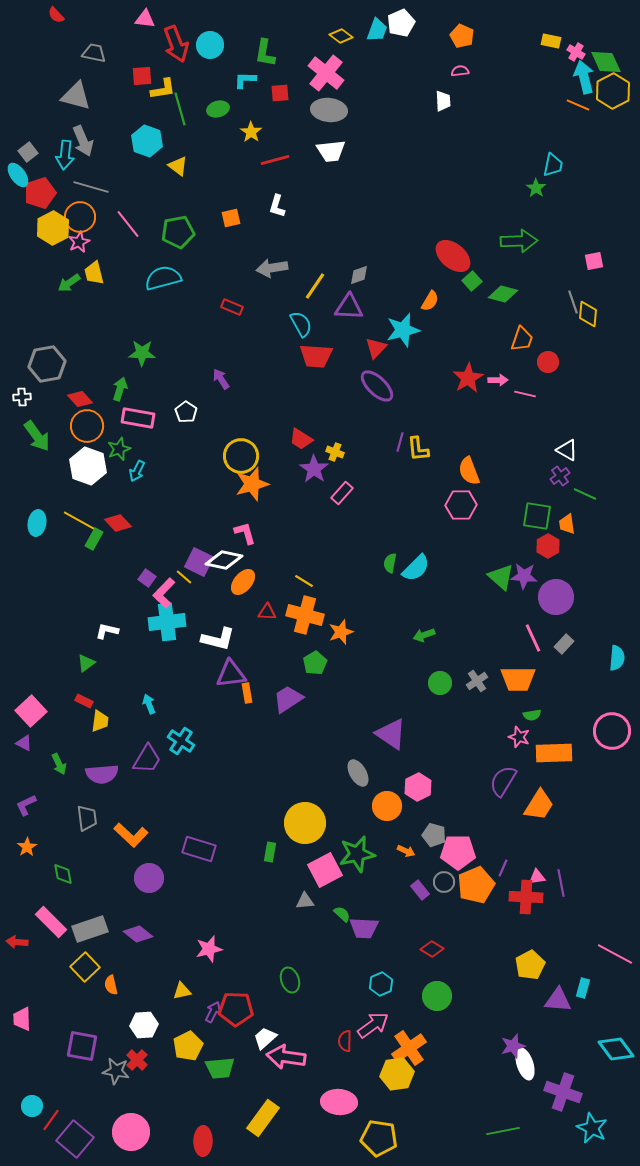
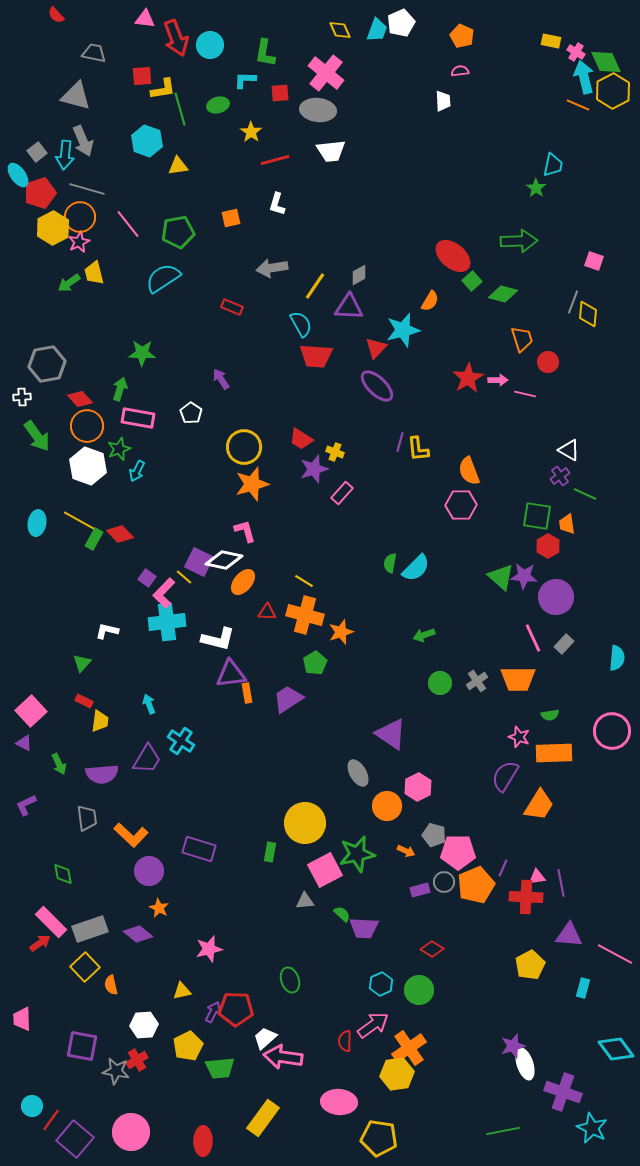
yellow diamond at (341, 36): moved 1 px left, 6 px up; rotated 30 degrees clockwise
red arrow at (176, 44): moved 6 px up
green ellipse at (218, 109): moved 4 px up
gray ellipse at (329, 110): moved 11 px left
gray square at (28, 152): moved 9 px right
yellow triangle at (178, 166): rotated 45 degrees counterclockwise
gray line at (91, 187): moved 4 px left, 2 px down
white L-shape at (277, 206): moved 2 px up
pink square at (594, 261): rotated 30 degrees clockwise
gray diamond at (359, 275): rotated 10 degrees counterclockwise
cyan semicircle at (163, 278): rotated 18 degrees counterclockwise
gray line at (573, 302): rotated 40 degrees clockwise
orange trapezoid at (522, 339): rotated 36 degrees counterclockwise
white pentagon at (186, 412): moved 5 px right, 1 px down
white triangle at (567, 450): moved 2 px right
yellow circle at (241, 456): moved 3 px right, 9 px up
purple star at (314, 469): rotated 20 degrees clockwise
red diamond at (118, 523): moved 2 px right, 11 px down
pink L-shape at (245, 533): moved 2 px up
green triangle at (86, 663): moved 4 px left; rotated 12 degrees counterclockwise
green semicircle at (532, 715): moved 18 px right
purple semicircle at (503, 781): moved 2 px right, 5 px up
orange star at (27, 847): moved 132 px right, 61 px down; rotated 12 degrees counterclockwise
purple circle at (149, 878): moved 7 px up
purple rectangle at (420, 890): rotated 66 degrees counterclockwise
red arrow at (17, 942): moved 23 px right, 1 px down; rotated 140 degrees clockwise
green circle at (437, 996): moved 18 px left, 6 px up
purple triangle at (558, 1000): moved 11 px right, 65 px up
pink arrow at (286, 1057): moved 3 px left
red cross at (137, 1060): rotated 15 degrees clockwise
